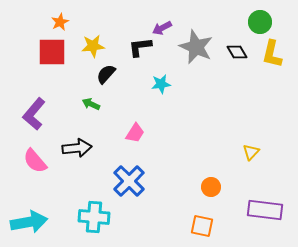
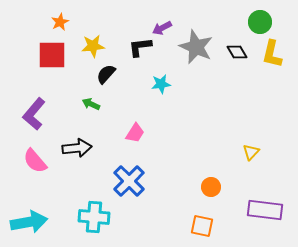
red square: moved 3 px down
